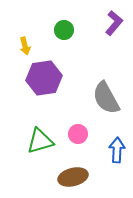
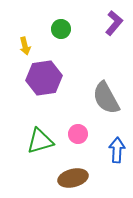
green circle: moved 3 px left, 1 px up
brown ellipse: moved 1 px down
